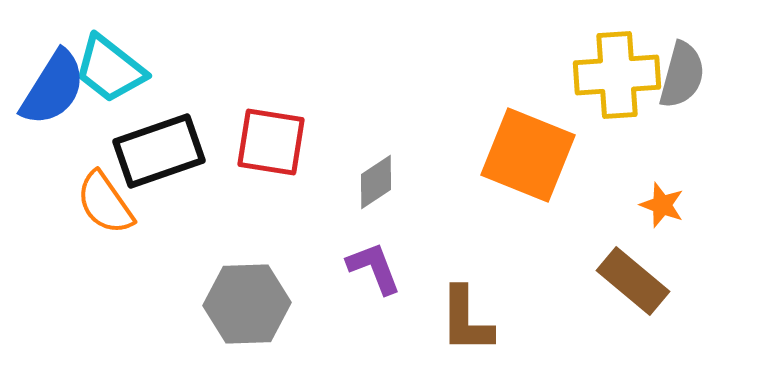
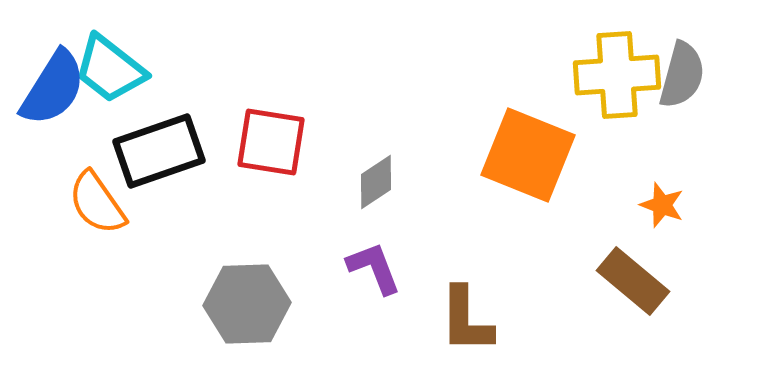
orange semicircle: moved 8 px left
